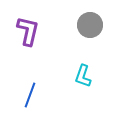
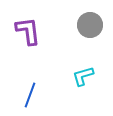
purple L-shape: rotated 20 degrees counterclockwise
cyan L-shape: rotated 55 degrees clockwise
